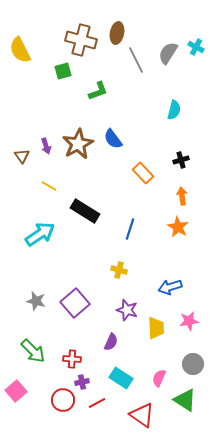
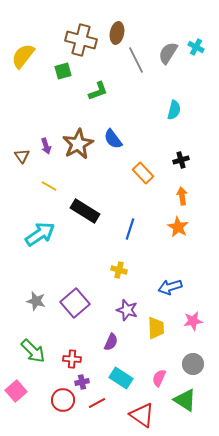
yellow semicircle: moved 3 px right, 6 px down; rotated 64 degrees clockwise
pink star: moved 4 px right
